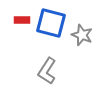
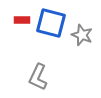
gray L-shape: moved 9 px left, 6 px down; rotated 8 degrees counterclockwise
